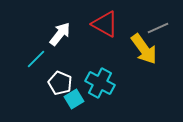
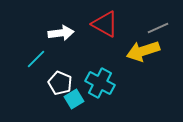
white arrow: moved 1 px right, 1 px up; rotated 45 degrees clockwise
yellow arrow: moved 1 px left, 2 px down; rotated 108 degrees clockwise
